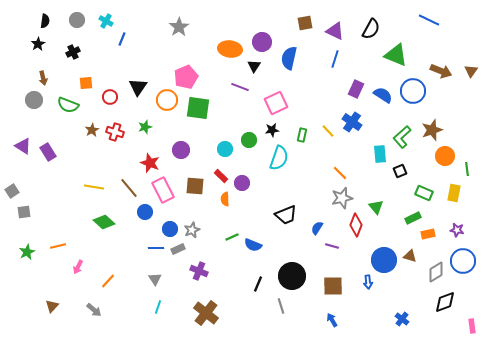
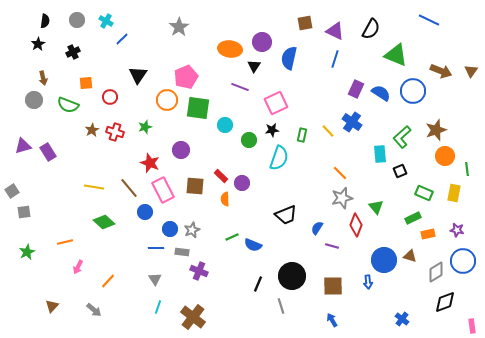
blue line at (122, 39): rotated 24 degrees clockwise
black triangle at (138, 87): moved 12 px up
blue semicircle at (383, 95): moved 2 px left, 2 px up
brown star at (432, 130): moved 4 px right
purple triangle at (23, 146): rotated 48 degrees counterclockwise
cyan circle at (225, 149): moved 24 px up
orange line at (58, 246): moved 7 px right, 4 px up
gray rectangle at (178, 249): moved 4 px right, 3 px down; rotated 32 degrees clockwise
brown cross at (206, 313): moved 13 px left, 4 px down
